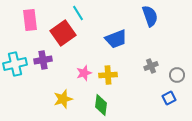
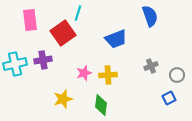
cyan line: rotated 49 degrees clockwise
